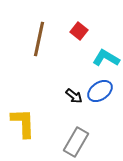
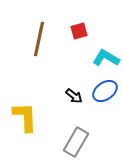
red square: rotated 36 degrees clockwise
blue ellipse: moved 5 px right
yellow L-shape: moved 2 px right, 6 px up
